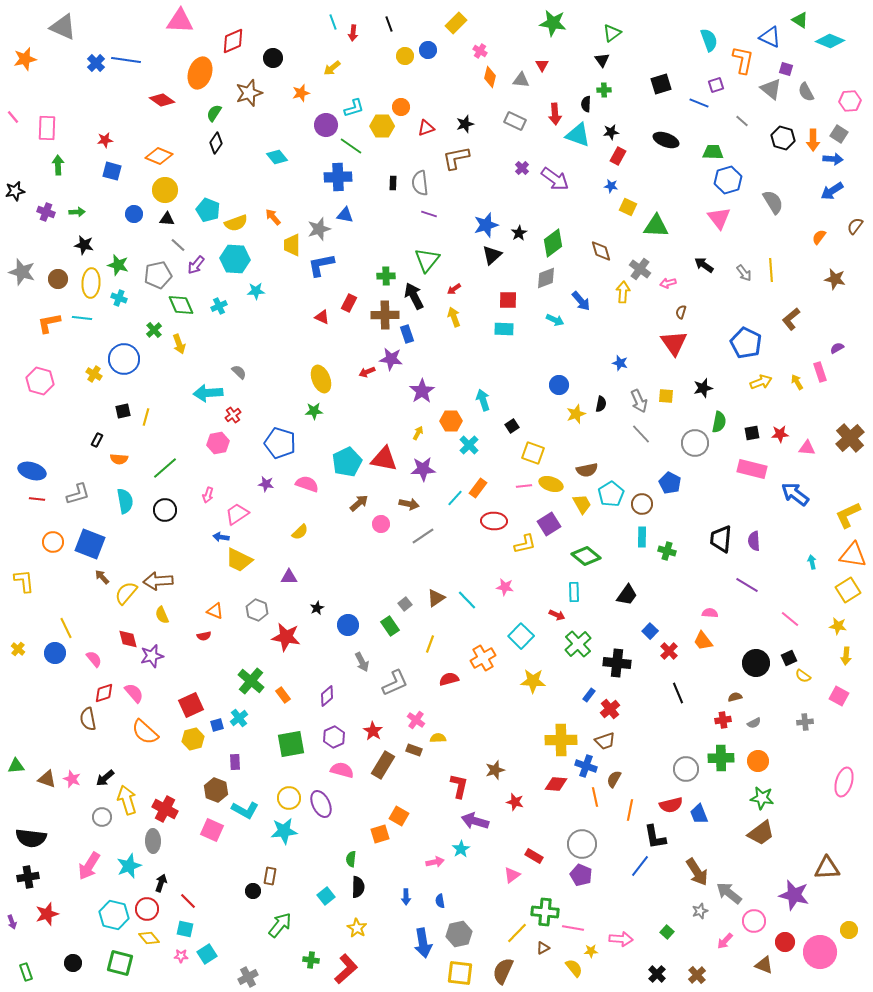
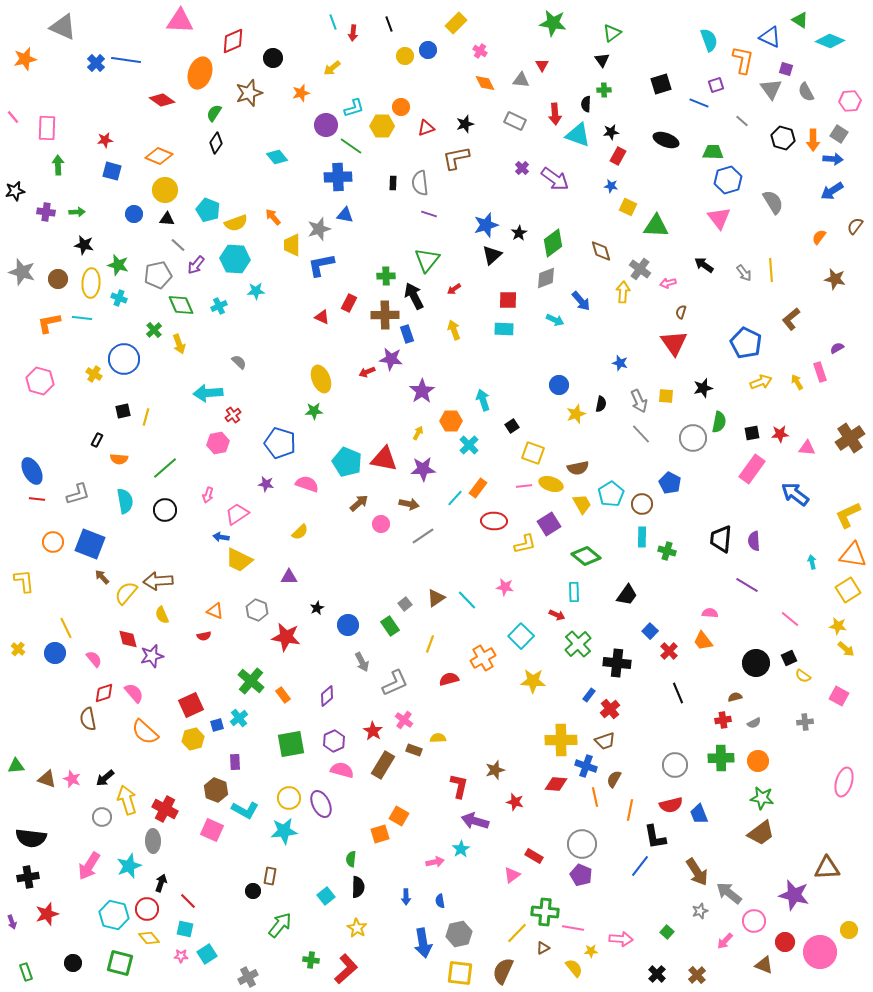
orange diamond at (490, 77): moved 5 px left, 6 px down; rotated 40 degrees counterclockwise
gray triangle at (771, 89): rotated 15 degrees clockwise
purple cross at (46, 212): rotated 12 degrees counterclockwise
yellow arrow at (454, 317): moved 13 px down
gray semicircle at (239, 372): moved 10 px up
brown cross at (850, 438): rotated 8 degrees clockwise
gray circle at (695, 443): moved 2 px left, 5 px up
cyan pentagon at (347, 462): rotated 24 degrees counterclockwise
pink rectangle at (752, 469): rotated 68 degrees counterclockwise
brown semicircle at (587, 470): moved 9 px left, 2 px up
blue ellipse at (32, 471): rotated 44 degrees clockwise
yellow arrow at (846, 656): moved 7 px up; rotated 54 degrees counterclockwise
pink cross at (416, 720): moved 12 px left
purple hexagon at (334, 737): moved 4 px down
gray circle at (686, 769): moved 11 px left, 4 px up
